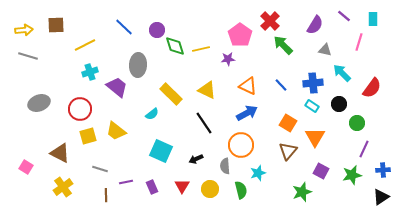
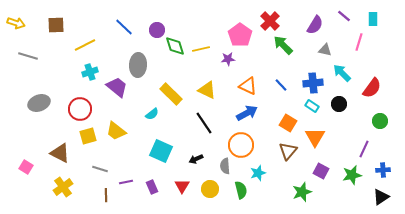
yellow arrow at (24, 30): moved 8 px left, 7 px up; rotated 24 degrees clockwise
green circle at (357, 123): moved 23 px right, 2 px up
